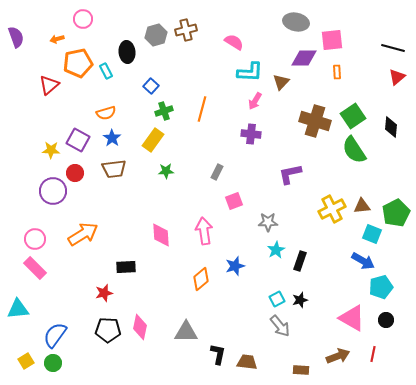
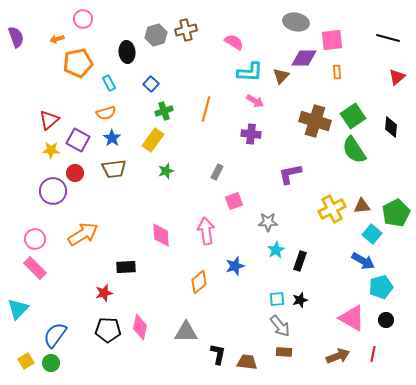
black line at (393, 48): moved 5 px left, 10 px up
cyan rectangle at (106, 71): moved 3 px right, 12 px down
brown triangle at (281, 82): moved 6 px up
red triangle at (49, 85): moved 35 px down
blue square at (151, 86): moved 2 px up
pink arrow at (255, 101): rotated 90 degrees counterclockwise
orange line at (202, 109): moved 4 px right
green star at (166, 171): rotated 14 degrees counterclockwise
pink arrow at (204, 231): moved 2 px right
cyan square at (372, 234): rotated 18 degrees clockwise
orange diamond at (201, 279): moved 2 px left, 3 px down
cyan square at (277, 299): rotated 21 degrees clockwise
cyan triangle at (18, 309): rotated 40 degrees counterclockwise
green circle at (53, 363): moved 2 px left
brown rectangle at (301, 370): moved 17 px left, 18 px up
